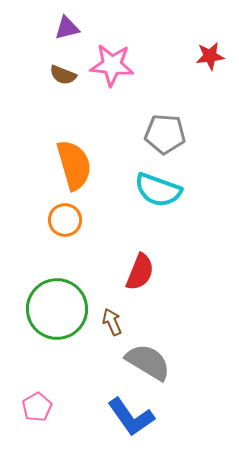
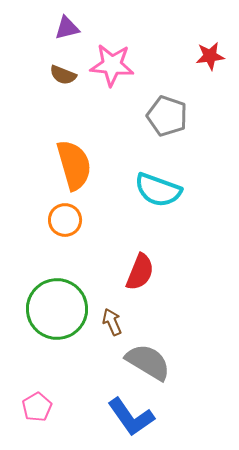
gray pentagon: moved 2 px right, 18 px up; rotated 15 degrees clockwise
